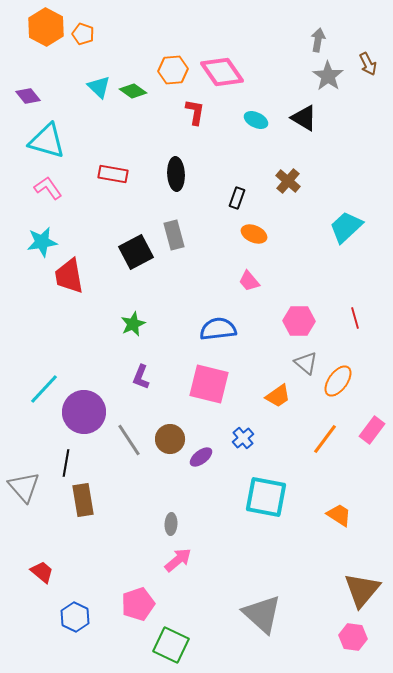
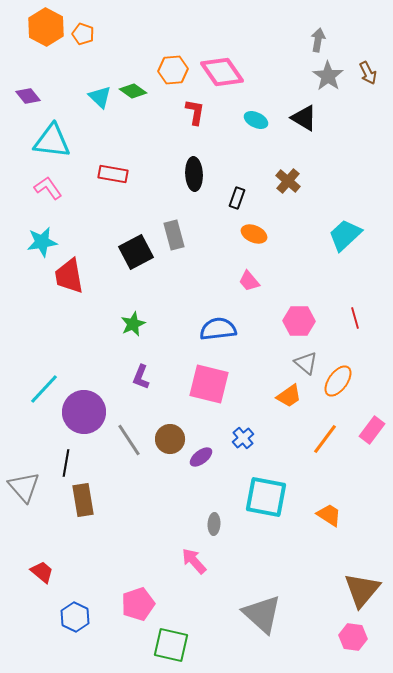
brown arrow at (368, 64): moved 9 px down
cyan triangle at (99, 87): moved 1 px right, 10 px down
cyan triangle at (47, 141): moved 5 px right; rotated 9 degrees counterclockwise
black ellipse at (176, 174): moved 18 px right
cyan trapezoid at (346, 227): moved 1 px left, 8 px down
orange trapezoid at (278, 396): moved 11 px right
orange trapezoid at (339, 515): moved 10 px left
gray ellipse at (171, 524): moved 43 px right
pink arrow at (178, 560): moved 16 px right, 1 px down; rotated 92 degrees counterclockwise
green square at (171, 645): rotated 12 degrees counterclockwise
